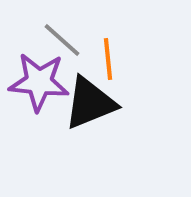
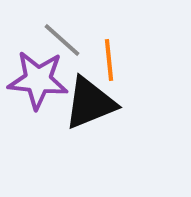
orange line: moved 1 px right, 1 px down
purple star: moved 1 px left, 2 px up
